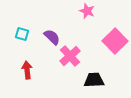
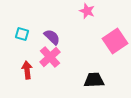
pink square: rotated 10 degrees clockwise
pink cross: moved 20 px left, 1 px down
